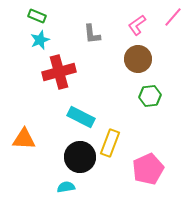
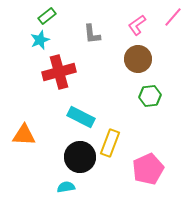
green rectangle: moved 10 px right; rotated 60 degrees counterclockwise
orange triangle: moved 4 px up
